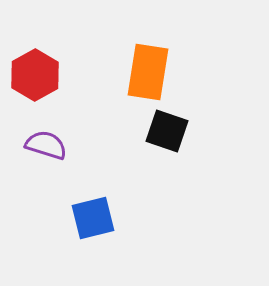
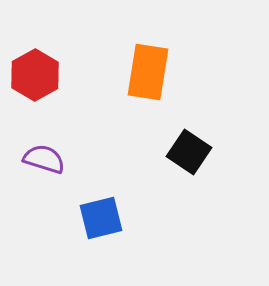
black square: moved 22 px right, 21 px down; rotated 15 degrees clockwise
purple semicircle: moved 2 px left, 14 px down
blue square: moved 8 px right
